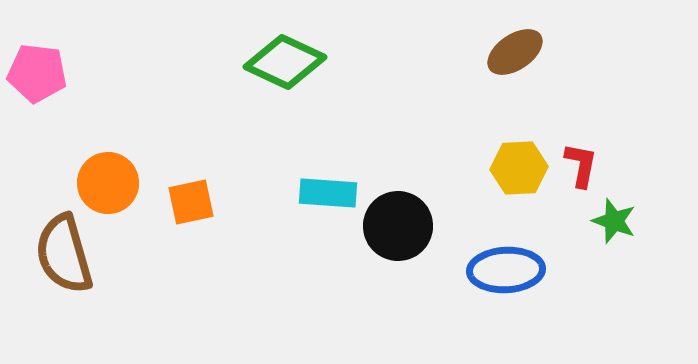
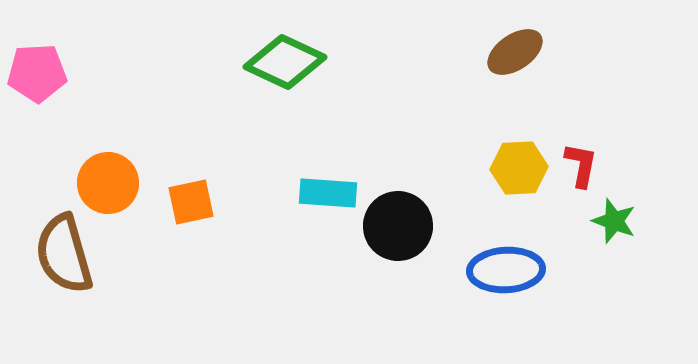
pink pentagon: rotated 10 degrees counterclockwise
